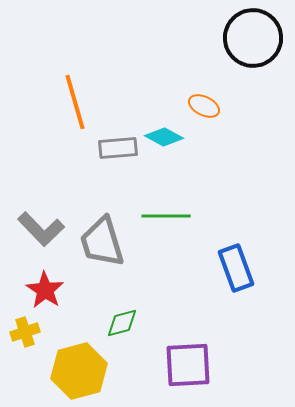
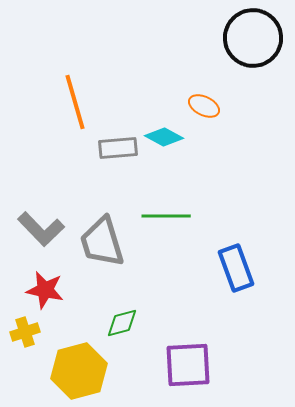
red star: rotated 21 degrees counterclockwise
